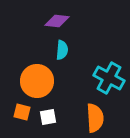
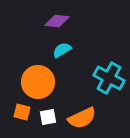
cyan semicircle: rotated 126 degrees counterclockwise
orange circle: moved 1 px right, 1 px down
orange semicircle: moved 13 px left; rotated 68 degrees clockwise
